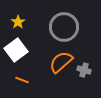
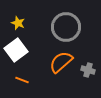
yellow star: moved 1 px down; rotated 16 degrees counterclockwise
gray circle: moved 2 px right
gray cross: moved 4 px right
